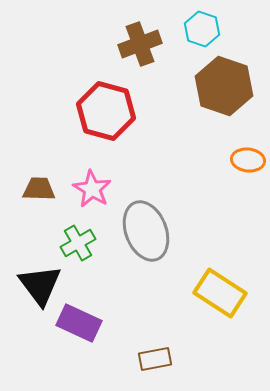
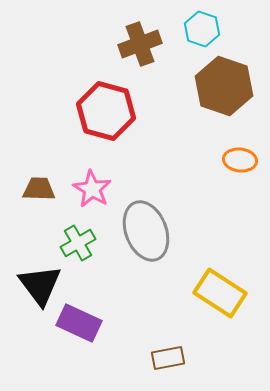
orange ellipse: moved 8 px left
brown rectangle: moved 13 px right, 1 px up
